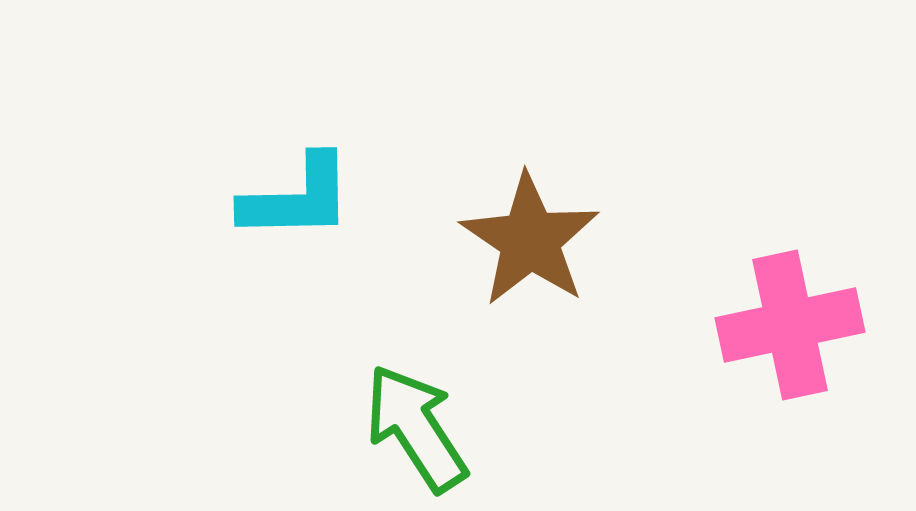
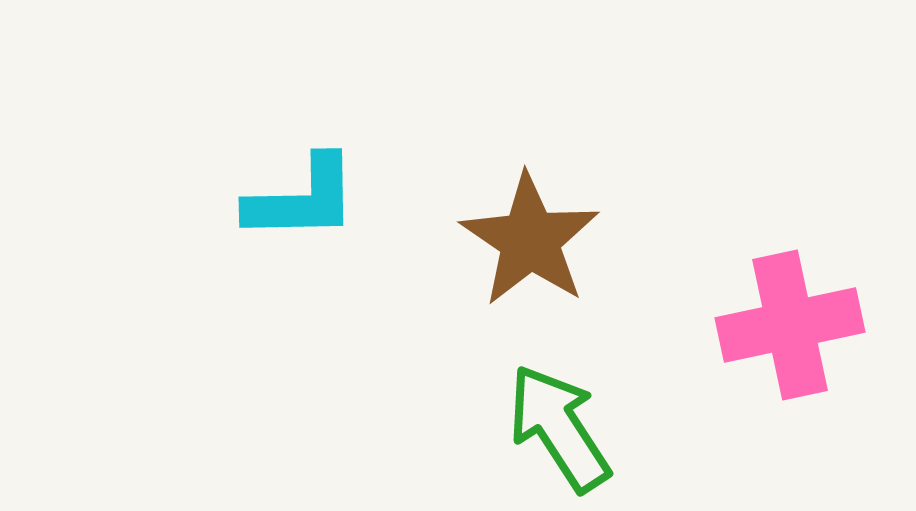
cyan L-shape: moved 5 px right, 1 px down
green arrow: moved 143 px right
